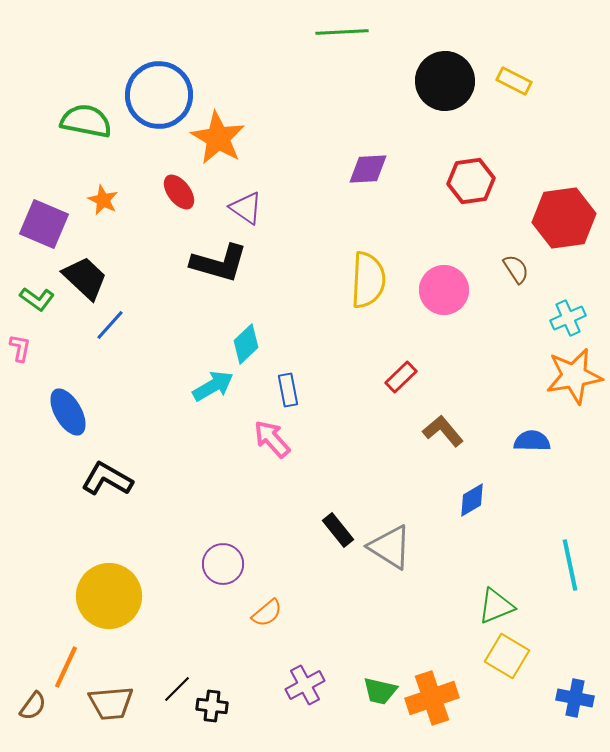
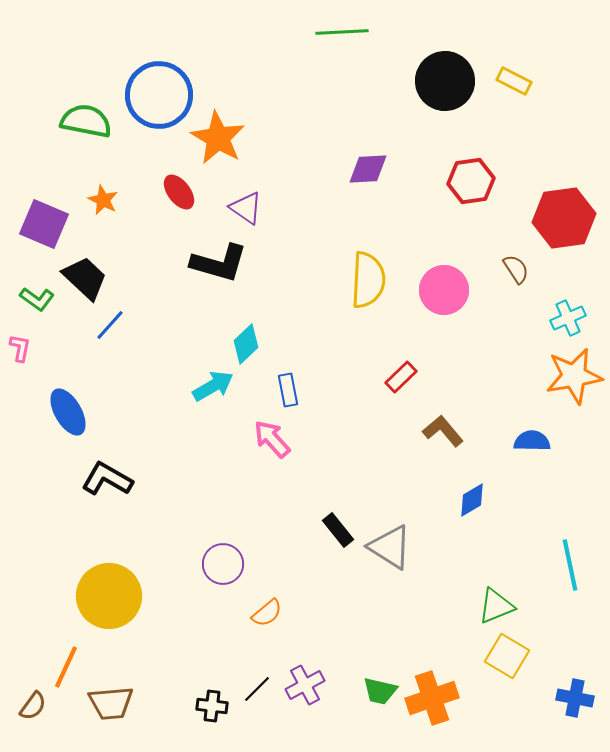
black line at (177, 689): moved 80 px right
